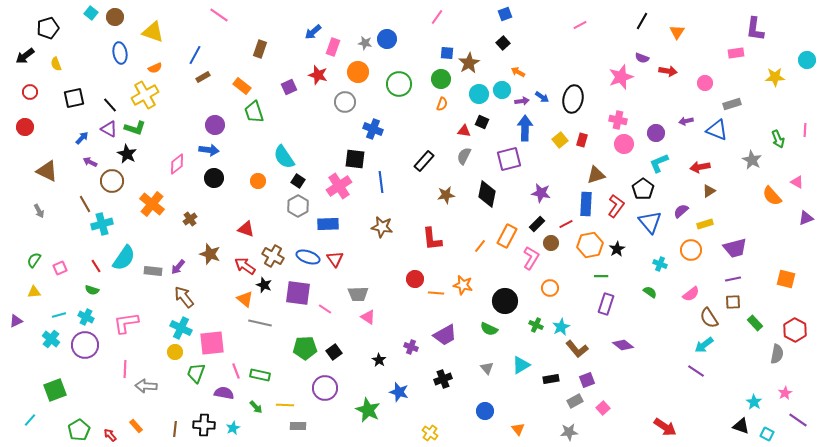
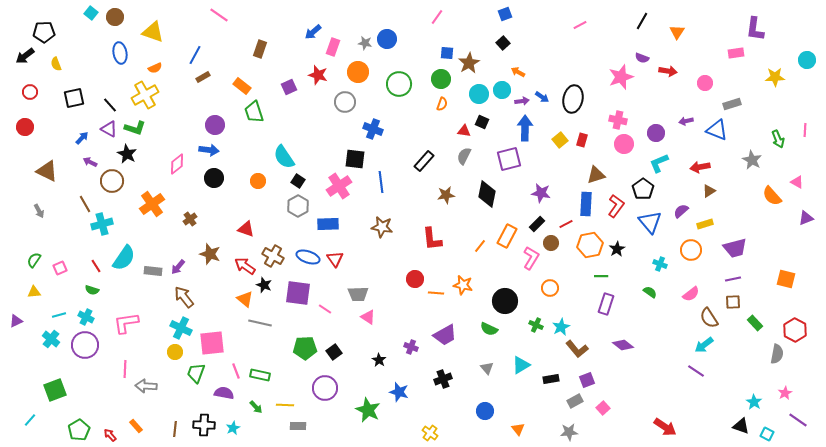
black pentagon at (48, 28): moved 4 px left, 4 px down; rotated 15 degrees clockwise
orange cross at (152, 204): rotated 15 degrees clockwise
